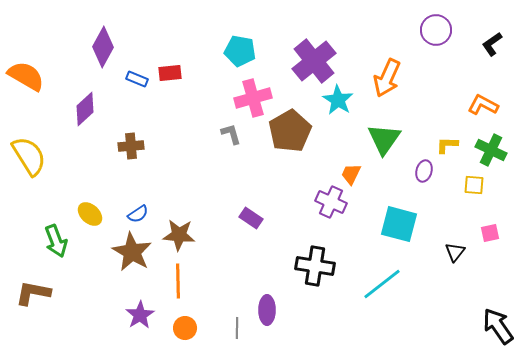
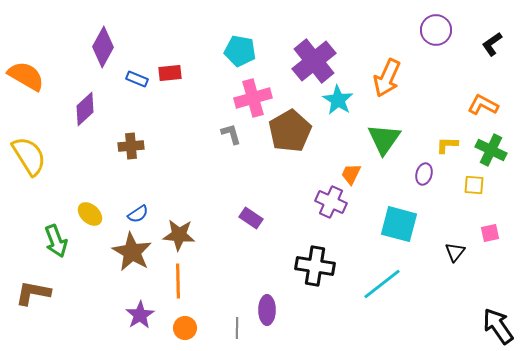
purple ellipse at (424, 171): moved 3 px down
